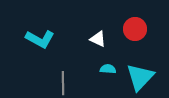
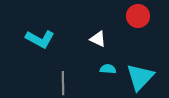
red circle: moved 3 px right, 13 px up
